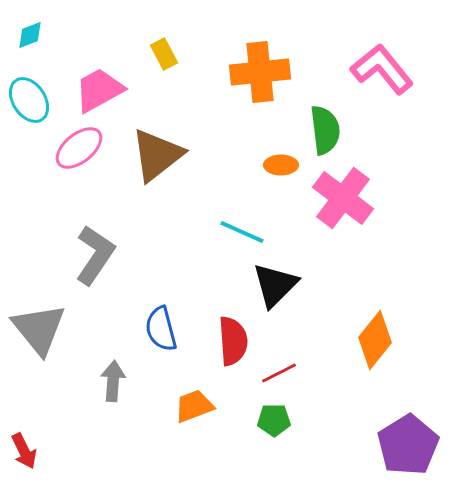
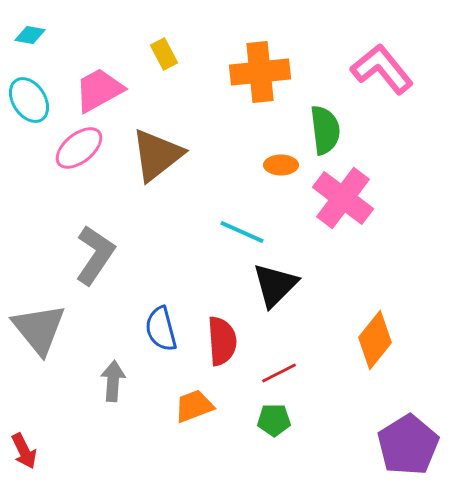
cyan diamond: rotated 32 degrees clockwise
red semicircle: moved 11 px left
